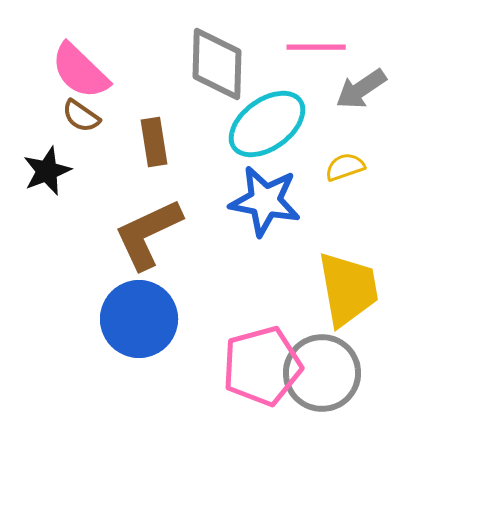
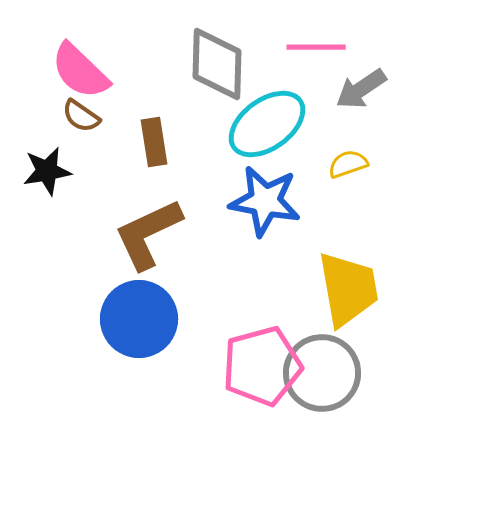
yellow semicircle: moved 3 px right, 3 px up
black star: rotated 12 degrees clockwise
